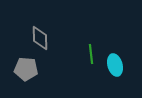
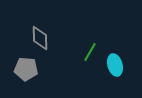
green line: moved 1 px left, 2 px up; rotated 36 degrees clockwise
